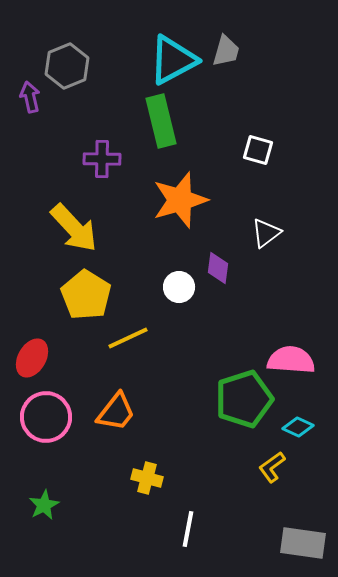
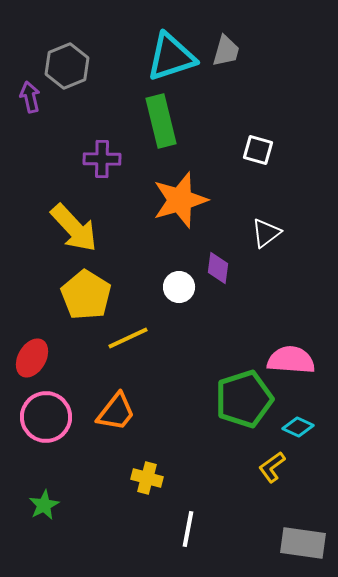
cyan triangle: moved 2 px left, 3 px up; rotated 10 degrees clockwise
